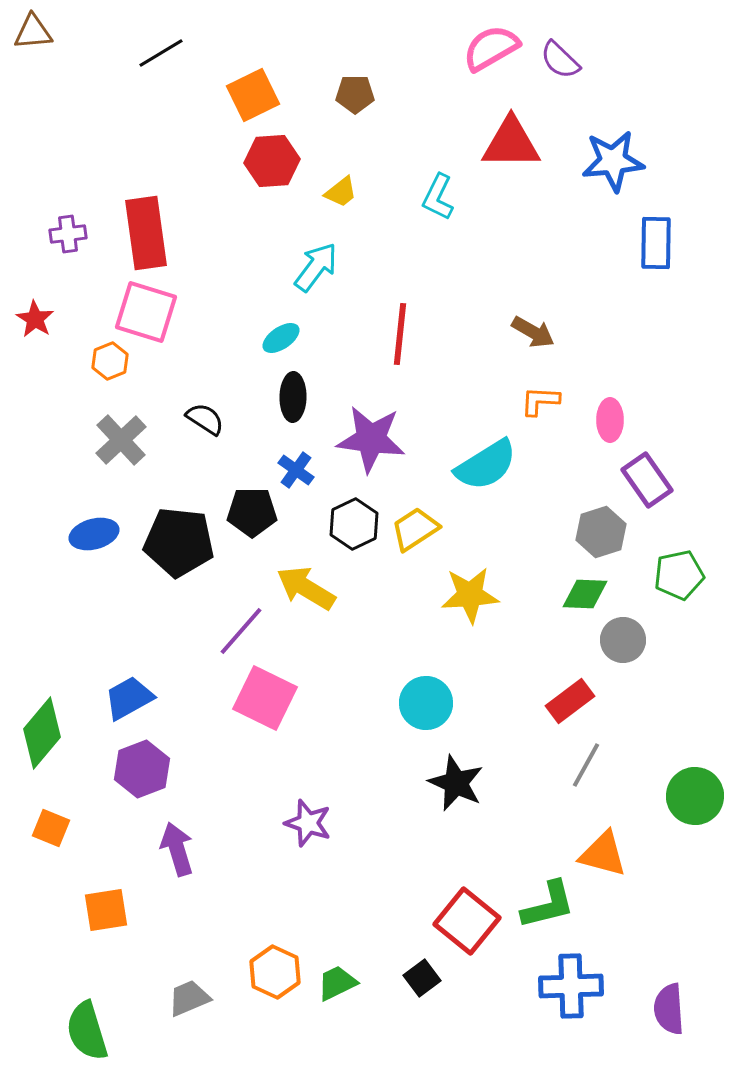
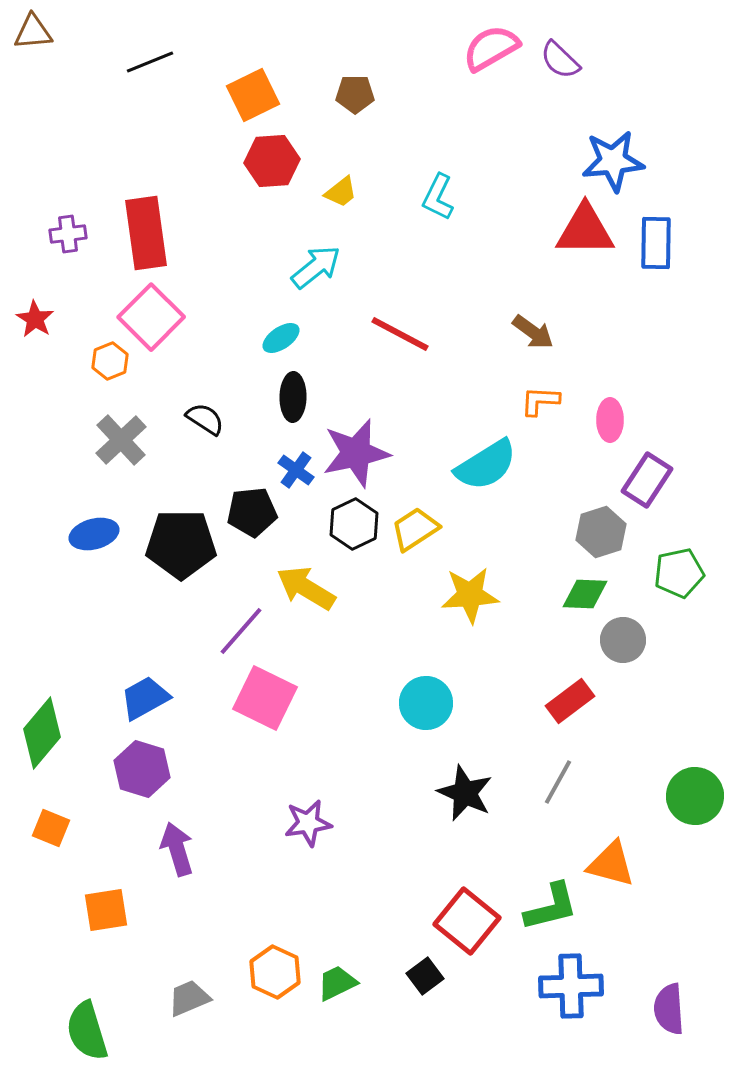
black line at (161, 53): moved 11 px left, 9 px down; rotated 9 degrees clockwise
red triangle at (511, 143): moved 74 px right, 87 px down
cyan arrow at (316, 267): rotated 14 degrees clockwise
pink square at (146, 312): moved 5 px right, 5 px down; rotated 28 degrees clockwise
brown arrow at (533, 332): rotated 6 degrees clockwise
red line at (400, 334): rotated 68 degrees counterclockwise
purple star at (371, 439): moved 15 px left, 14 px down; rotated 20 degrees counterclockwise
purple rectangle at (647, 480): rotated 68 degrees clockwise
black pentagon at (252, 512): rotated 6 degrees counterclockwise
black pentagon at (179, 542): moved 2 px right, 2 px down; rotated 6 degrees counterclockwise
green pentagon at (679, 575): moved 2 px up
blue trapezoid at (129, 698): moved 16 px right
gray line at (586, 765): moved 28 px left, 17 px down
purple hexagon at (142, 769): rotated 22 degrees counterclockwise
black star at (456, 783): moved 9 px right, 10 px down
purple star at (308, 823): rotated 27 degrees counterclockwise
orange triangle at (603, 854): moved 8 px right, 10 px down
green L-shape at (548, 905): moved 3 px right, 2 px down
black square at (422, 978): moved 3 px right, 2 px up
